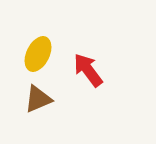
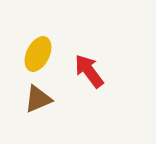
red arrow: moved 1 px right, 1 px down
